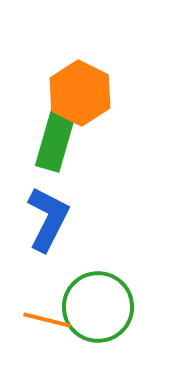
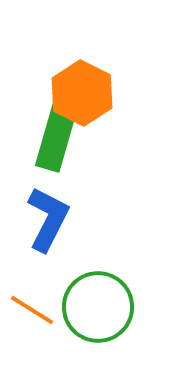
orange hexagon: moved 2 px right
orange line: moved 15 px left, 10 px up; rotated 18 degrees clockwise
